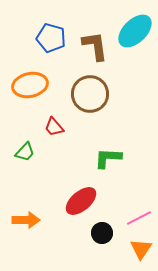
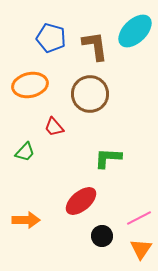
black circle: moved 3 px down
